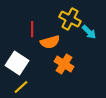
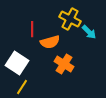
yellow line: moved 1 px right; rotated 14 degrees counterclockwise
